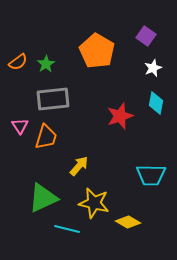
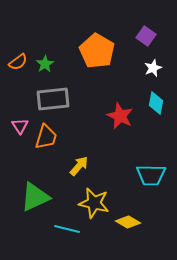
green star: moved 1 px left
red star: rotated 28 degrees counterclockwise
green triangle: moved 8 px left, 1 px up
